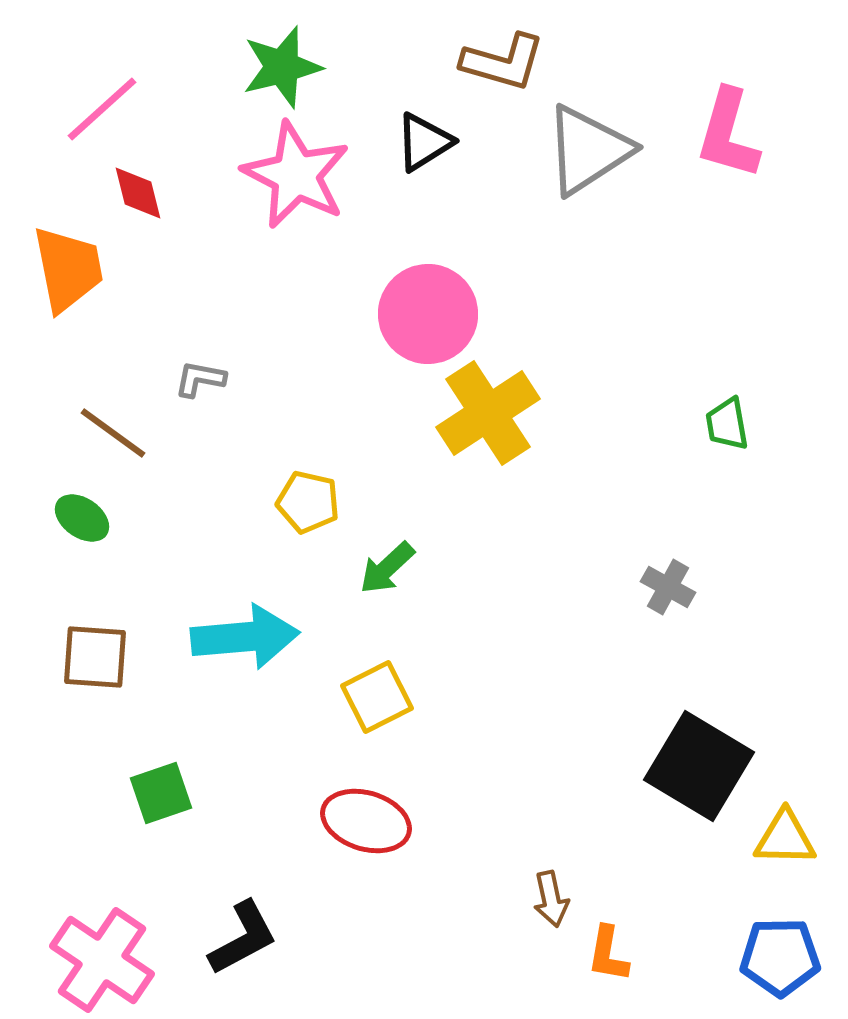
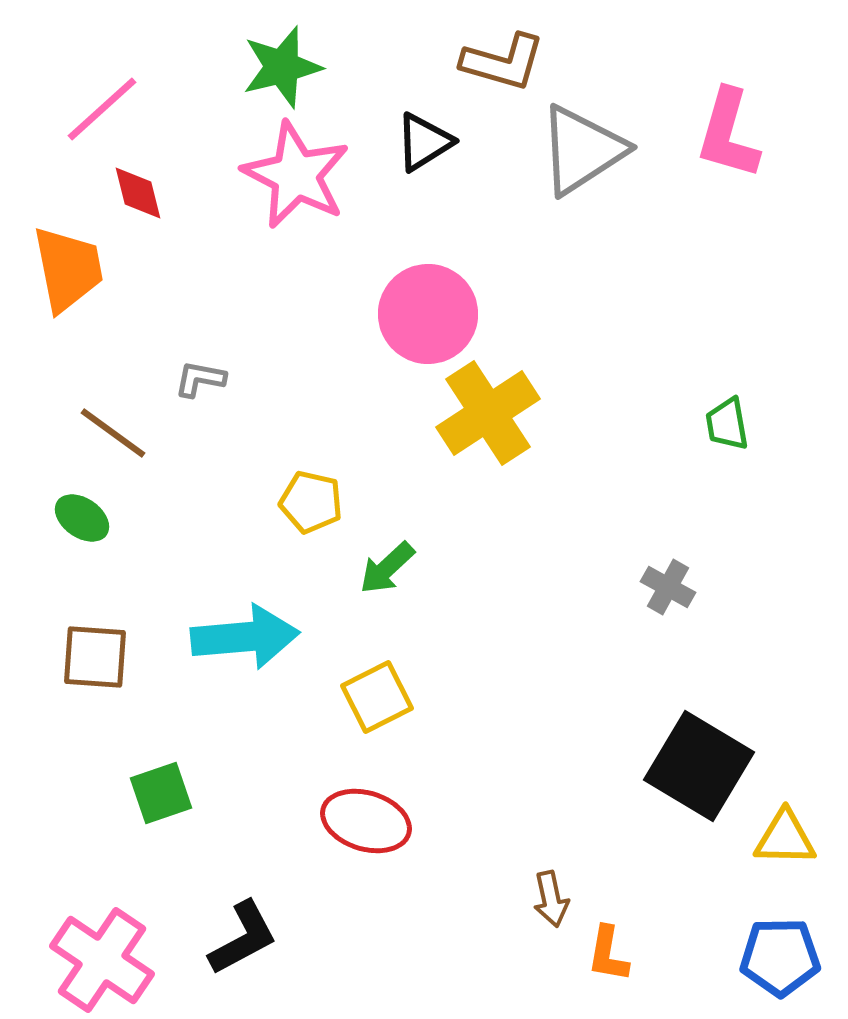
gray triangle: moved 6 px left
yellow pentagon: moved 3 px right
